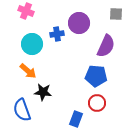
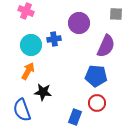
blue cross: moved 3 px left, 5 px down
cyan circle: moved 1 px left, 1 px down
orange arrow: rotated 102 degrees counterclockwise
blue rectangle: moved 1 px left, 2 px up
